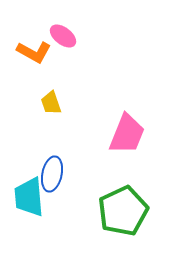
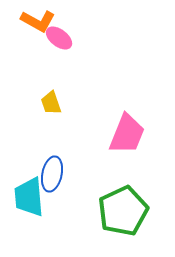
pink ellipse: moved 4 px left, 2 px down
orange L-shape: moved 4 px right, 31 px up
